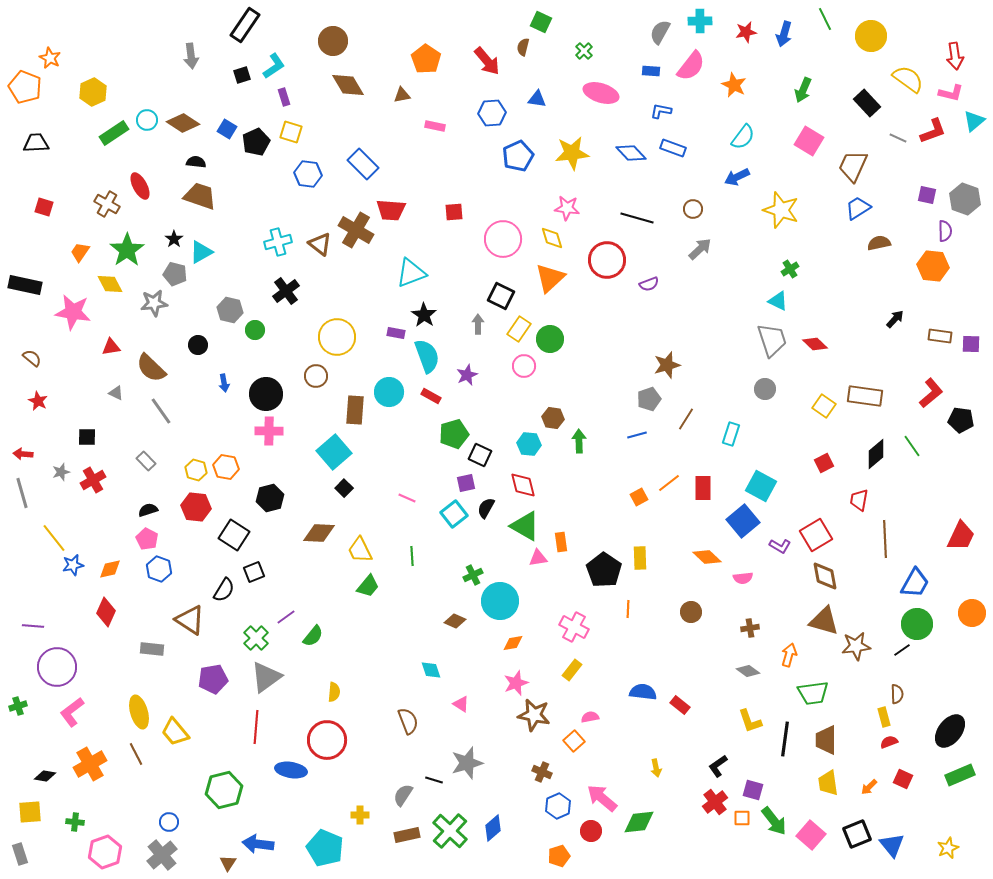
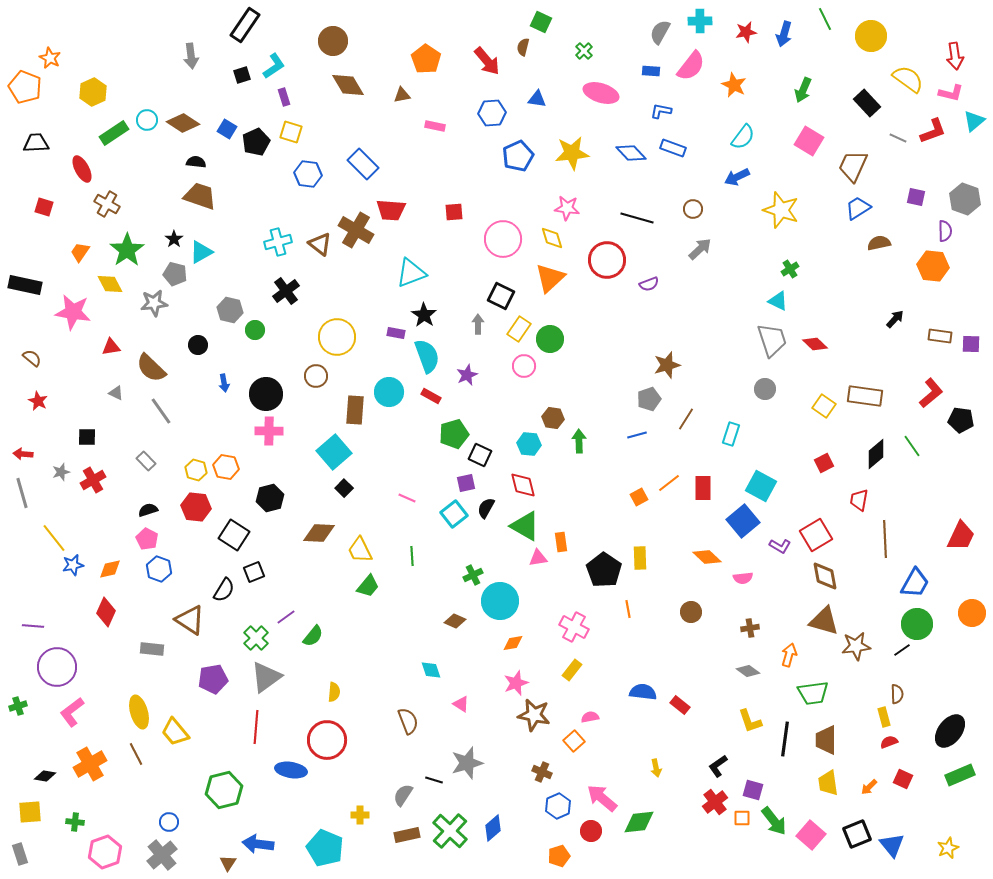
red ellipse at (140, 186): moved 58 px left, 17 px up
purple square at (927, 195): moved 11 px left, 2 px down
orange line at (628, 609): rotated 12 degrees counterclockwise
